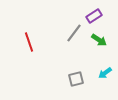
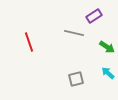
gray line: rotated 66 degrees clockwise
green arrow: moved 8 px right, 7 px down
cyan arrow: moved 3 px right; rotated 80 degrees clockwise
